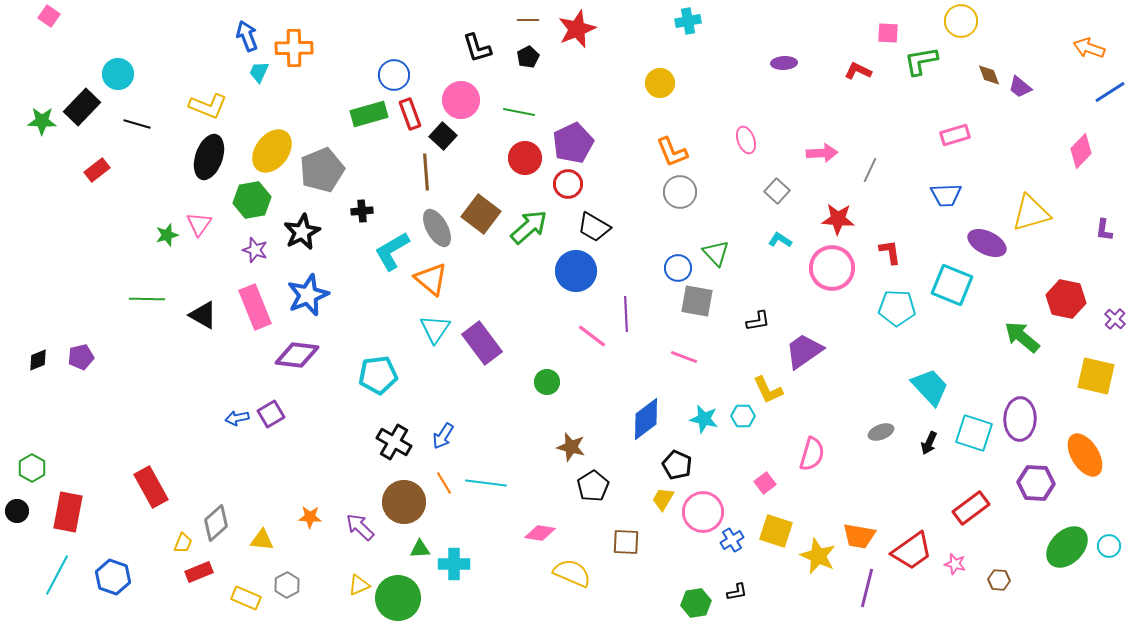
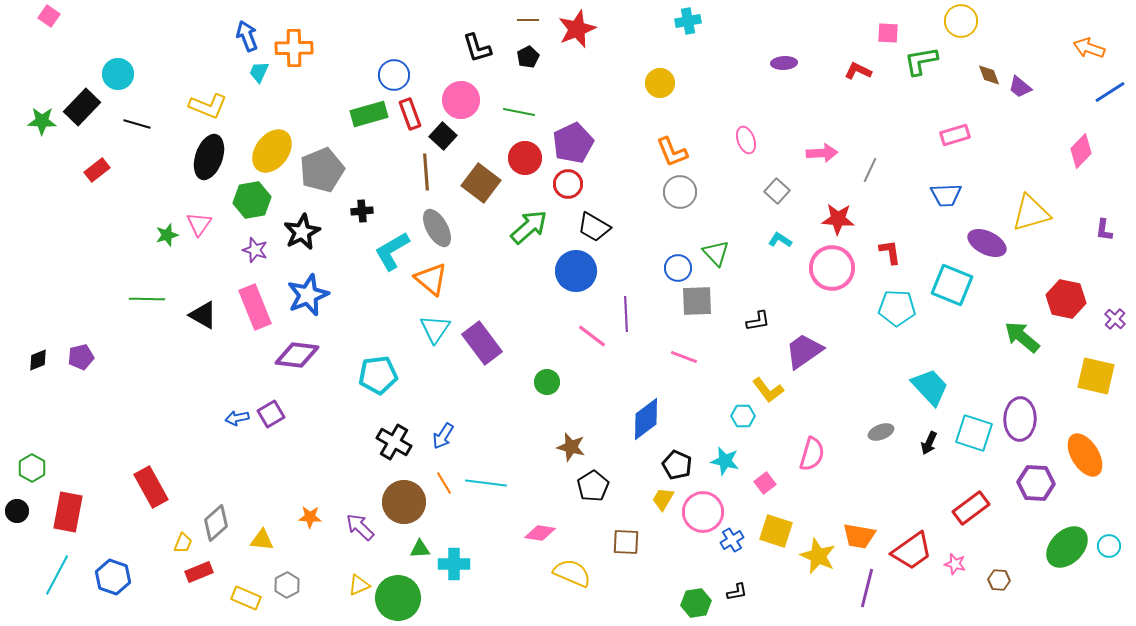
brown square at (481, 214): moved 31 px up
gray square at (697, 301): rotated 12 degrees counterclockwise
yellow L-shape at (768, 390): rotated 12 degrees counterclockwise
cyan star at (704, 419): moved 21 px right, 42 px down
